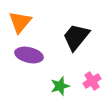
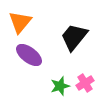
black trapezoid: moved 2 px left
purple ellipse: rotated 24 degrees clockwise
pink cross: moved 7 px left, 2 px down
